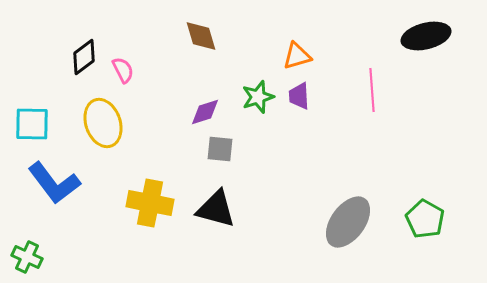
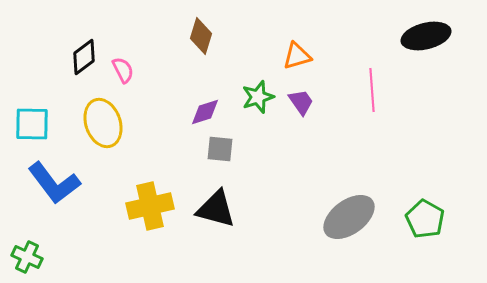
brown diamond: rotated 33 degrees clockwise
purple trapezoid: moved 2 px right, 6 px down; rotated 148 degrees clockwise
yellow cross: moved 3 px down; rotated 24 degrees counterclockwise
gray ellipse: moved 1 px right, 5 px up; rotated 18 degrees clockwise
